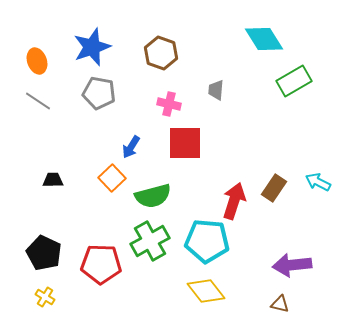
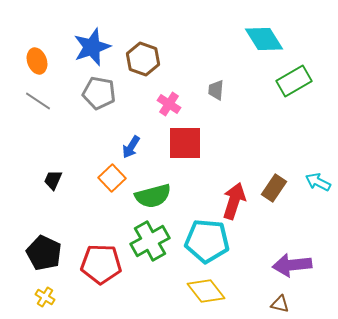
brown hexagon: moved 18 px left, 6 px down
pink cross: rotated 20 degrees clockwise
black trapezoid: rotated 65 degrees counterclockwise
